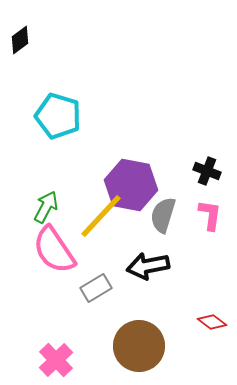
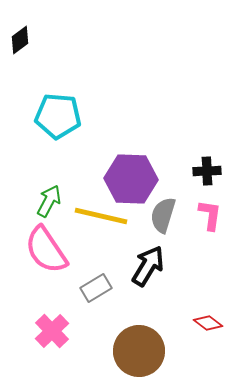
cyan pentagon: rotated 12 degrees counterclockwise
black cross: rotated 24 degrees counterclockwise
purple hexagon: moved 6 px up; rotated 9 degrees counterclockwise
green arrow: moved 3 px right, 6 px up
yellow line: rotated 60 degrees clockwise
pink semicircle: moved 8 px left
black arrow: rotated 132 degrees clockwise
red diamond: moved 4 px left, 1 px down
brown circle: moved 5 px down
pink cross: moved 4 px left, 29 px up
